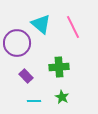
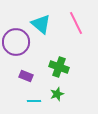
pink line: moved 3 px right, 4 px up
purple circle: moved 1 px left, 1 px up
green cross: rotated 24 degrees clockwise
purple rectangle: rotated 24 degrees counterclockwise
green star: moved 5 px left, 3 px up; rotated 24 degrees clockwise
